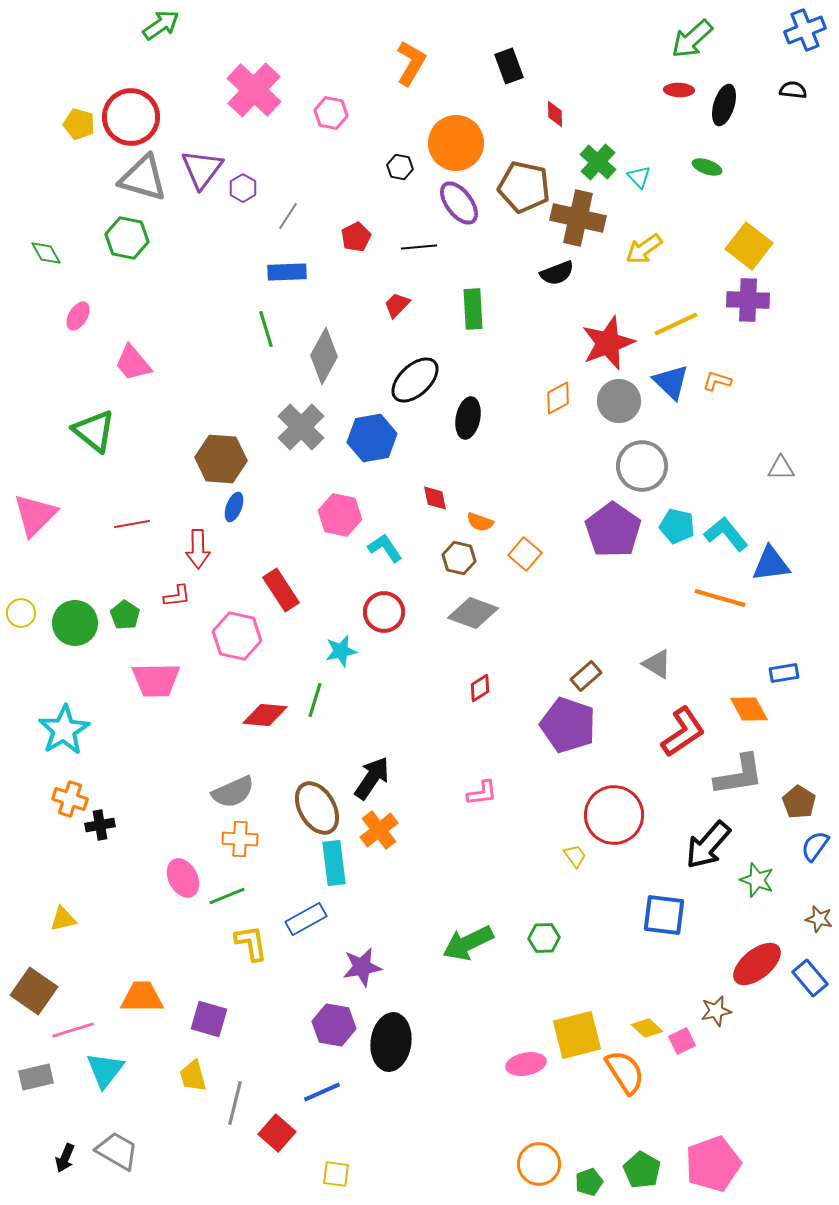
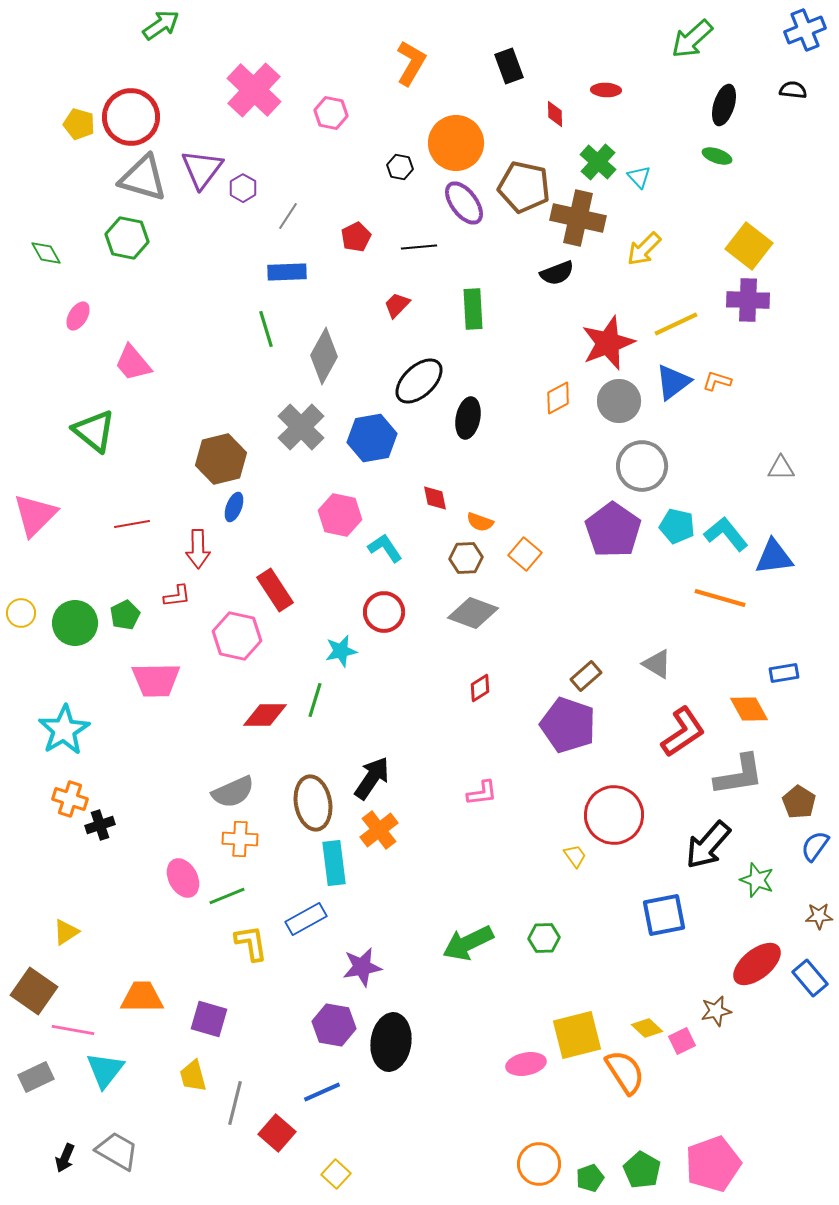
red ellipse at (679, 90): moved 73 px left
green ellipse at (707, 167): moved 10 px right, 11 px up
purple ellipse at (459, 203): moved 5 px right
yellow arrow at (644, 249): rotated 9 degrees counterclockwise
black ellipse at (415, 380): moved 4 px right, 1 px down
blue triangle at (671, 382): moved 2 px right; rotated 39 degrees clockwise
brown hexagon at (221, 459): rotated 18 degrees counterclockwise
brown hexagon at (459, 558): moved 7 px right; rotated 16 degrees counterclockwise
blue triangle at (771, 564): moved 3 px right, 7 px up
red rectangle at (281, 590): moved 6 px left
green pentagon at (125, 615): rotated 12 degrees clockwise
red diamond at (265, 715): rotated 6 degrees counterclockwise
brown ellipse at (317, 808): moved 4 px left, 5 px up; rotated 20 degrees clockwise
black cross at (100, 825): rotated 8 degrees counterclockwise
blue square at (664, 915): rotated 18 degrees counterclockwise
yellow triangle at (63, 919): moved 3 px right, 13 px down; rotated 20 degrees counterclockwise
brown star at (819, 919): moved 3 px up; rotated 16 degrees counterclockwise
pink line at (73, 1030): rotated 27 degrees clockwise
gray rectangle at (36, 1077): rotated 12 degrees counterclockwise
yellow square at (336, 1174): rotated 36 degrees clockwise
green pentagon at (589, 1182): moved 1 px right, 4 px up
